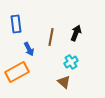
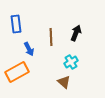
brown line: rotated 12 degrees counterclockwise
